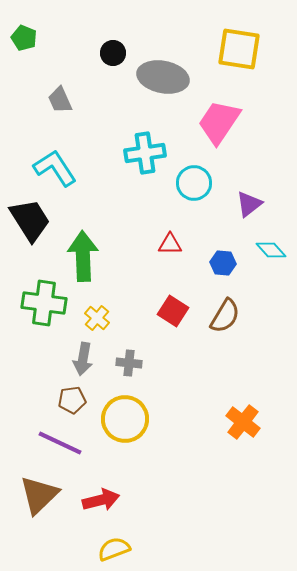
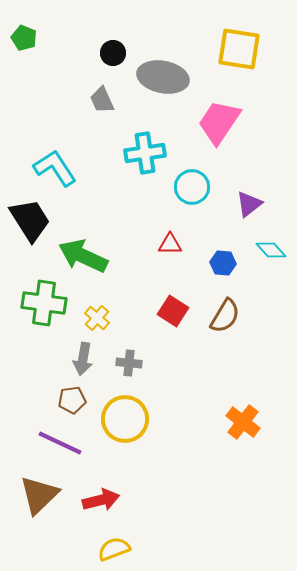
gray trapezoid: moved 42 px right
cyan circle: moved 2 px left, 4 px down
green arrow: rotated 63 degrees counterclockwise
